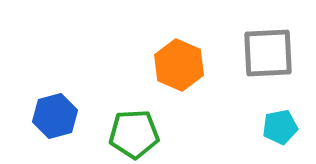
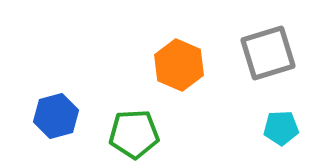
gray square: rotated 14 degrees counterclockwise
blue hexagon: moved 1 px right
cyan pentagon: moved 1 px right, 1 px down; rotated 8 degrees clockwise
